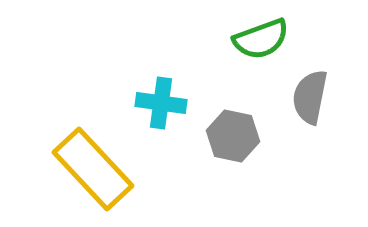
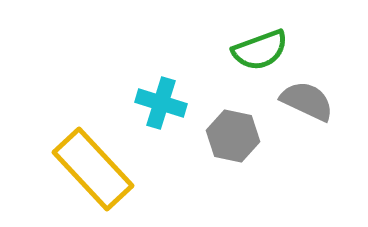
green semicircle: moved 1 px left, 11 px down
gray semicircle: moved 3 px left, 4 px down; rotated 104 degrees clockwise
cyan cross: rotated 9 degrees clockwise
